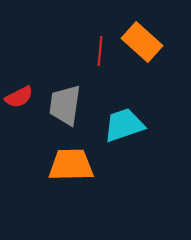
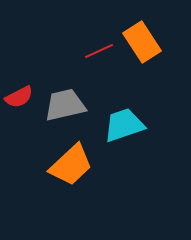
orange rectangle: rotated 15 degrees clockwise
red line: moved 1 px left; rotated 60 degrees clockwise
gray trapezoid: rotated 69 degrees clockwise
orange trapezoid: rotated 138 degrees clockwise
